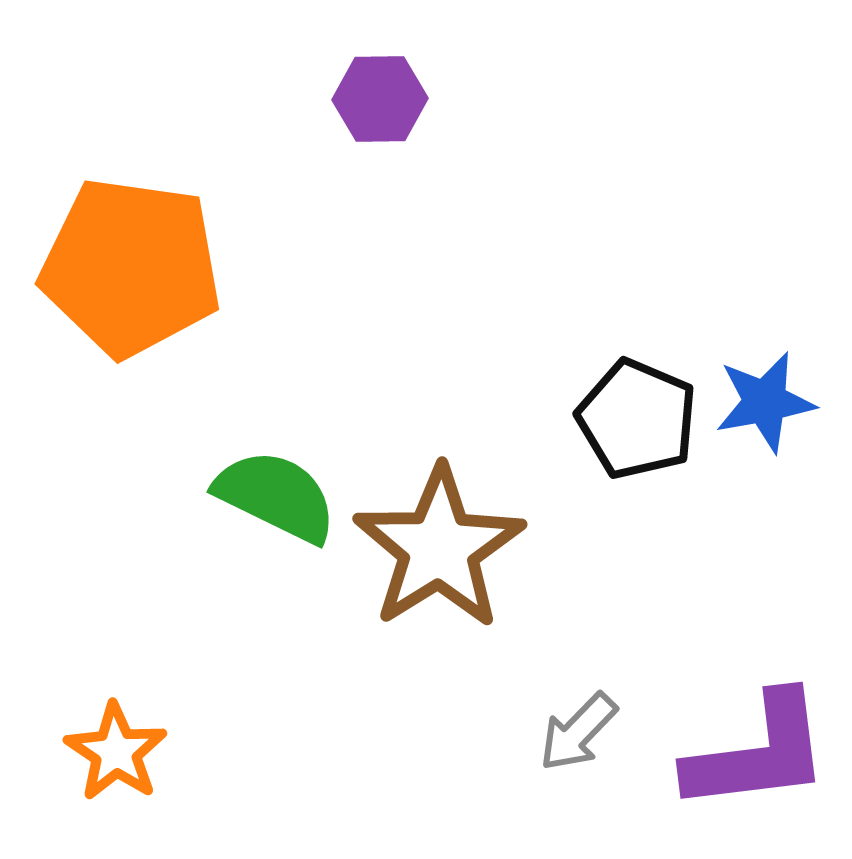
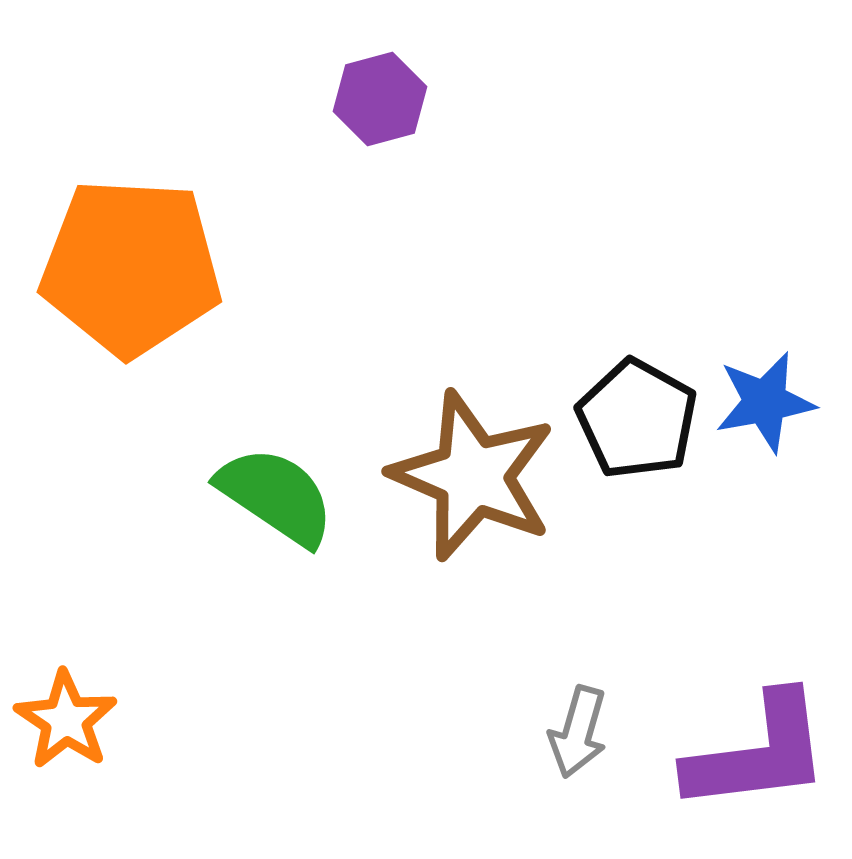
purple hexagon: rotated 14 degrees counterclockwise
orange pentagon: rotated 5 degrees counterclockwise
black pentagon: rotated 6 degrees clockwise
green semicircle: rotated 8 degrees clockwise
brown star: moved 34 px right, 72 px up; rotated 17 degrees counterclockwise
gray arrow: rotated 28 degrees counterclockwise
orange star: moved 50 px left, 32 px up
